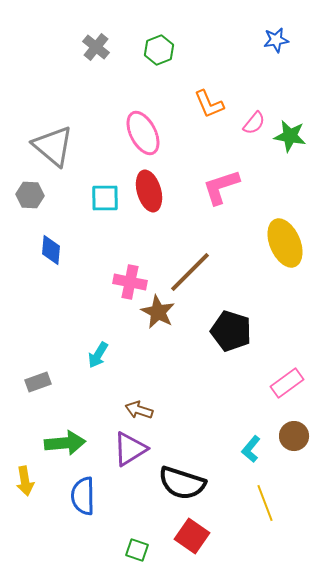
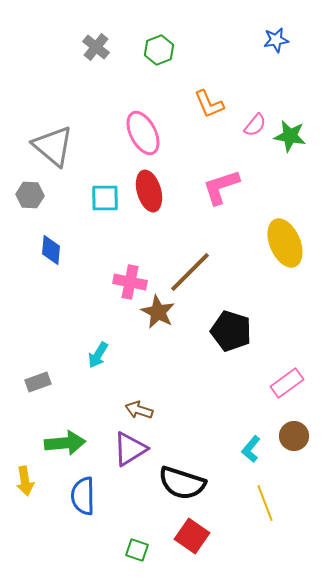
pink semicircle: moved 1 px right, 2 px down
